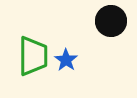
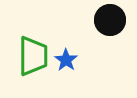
black circle: moved 1 px left, 1 px up
